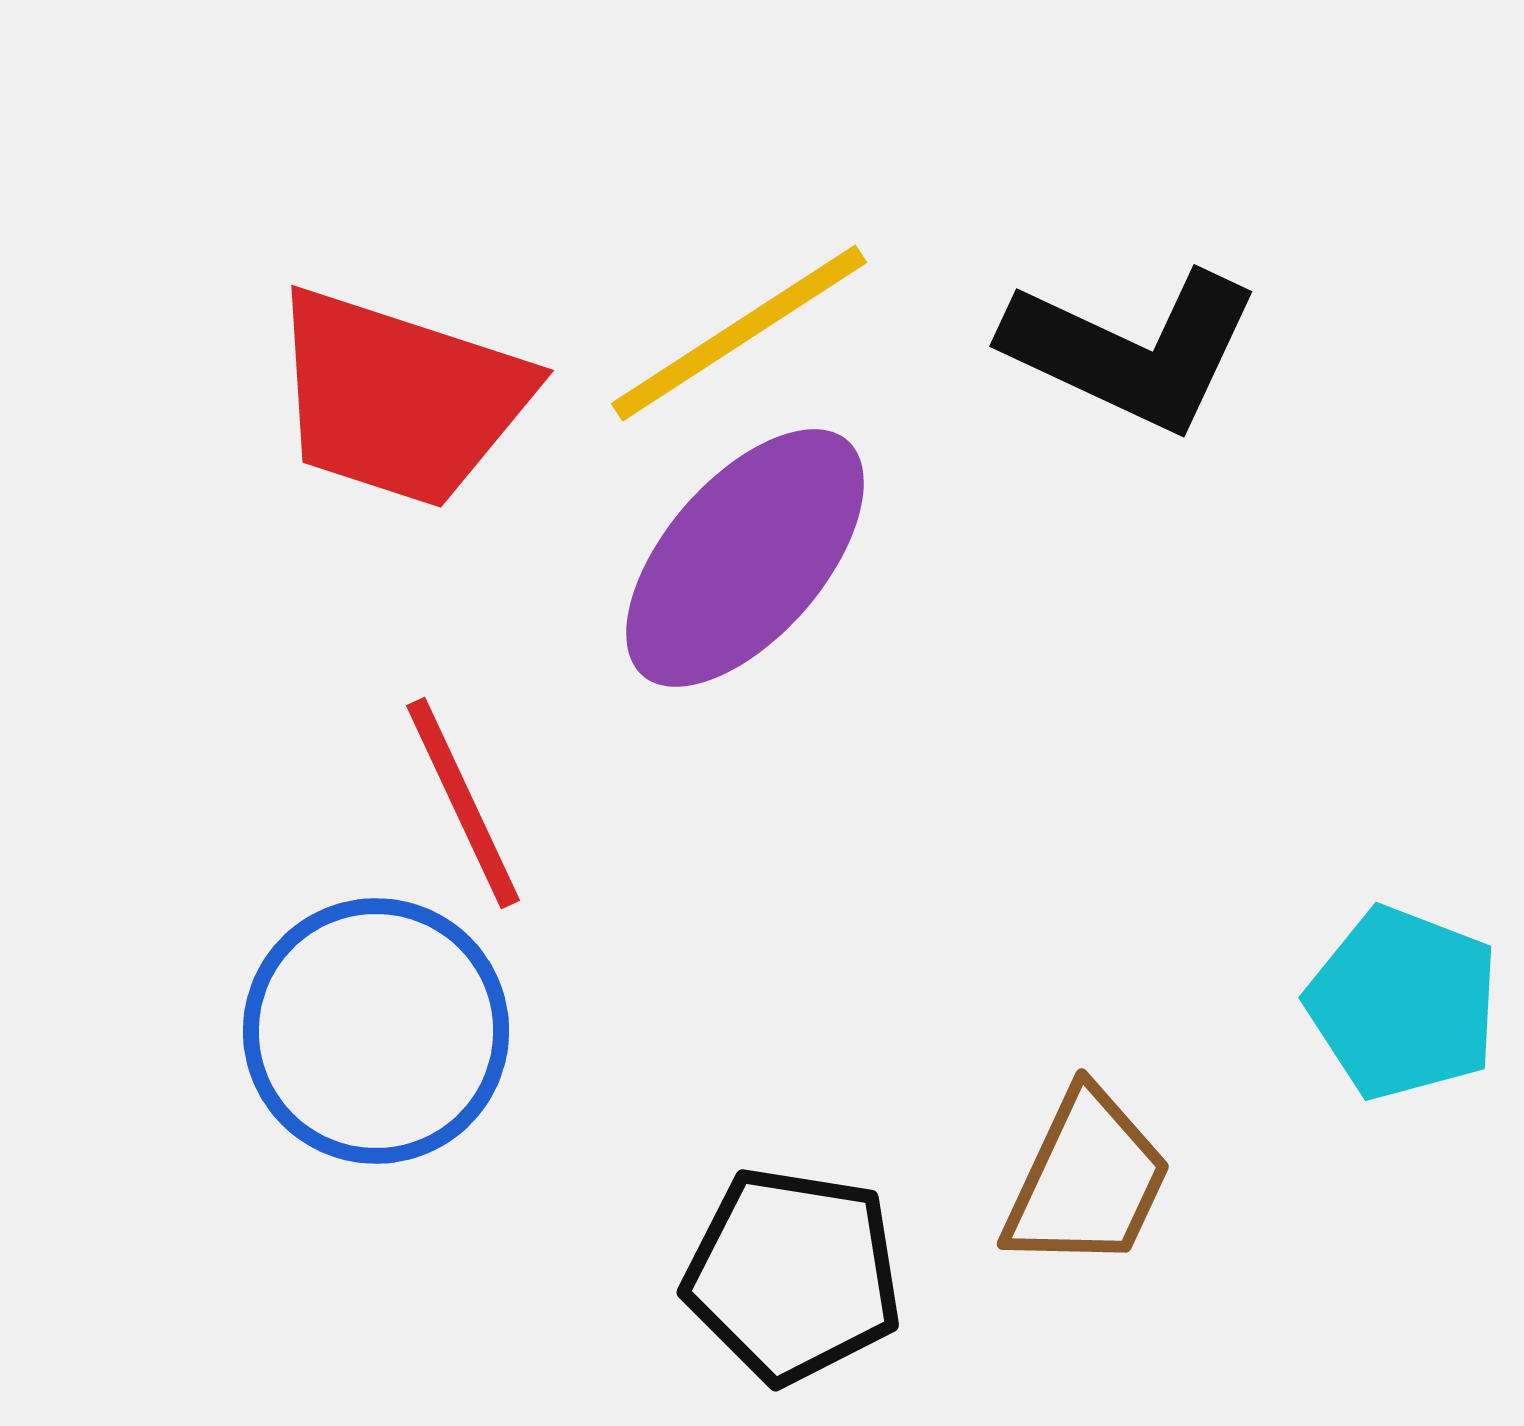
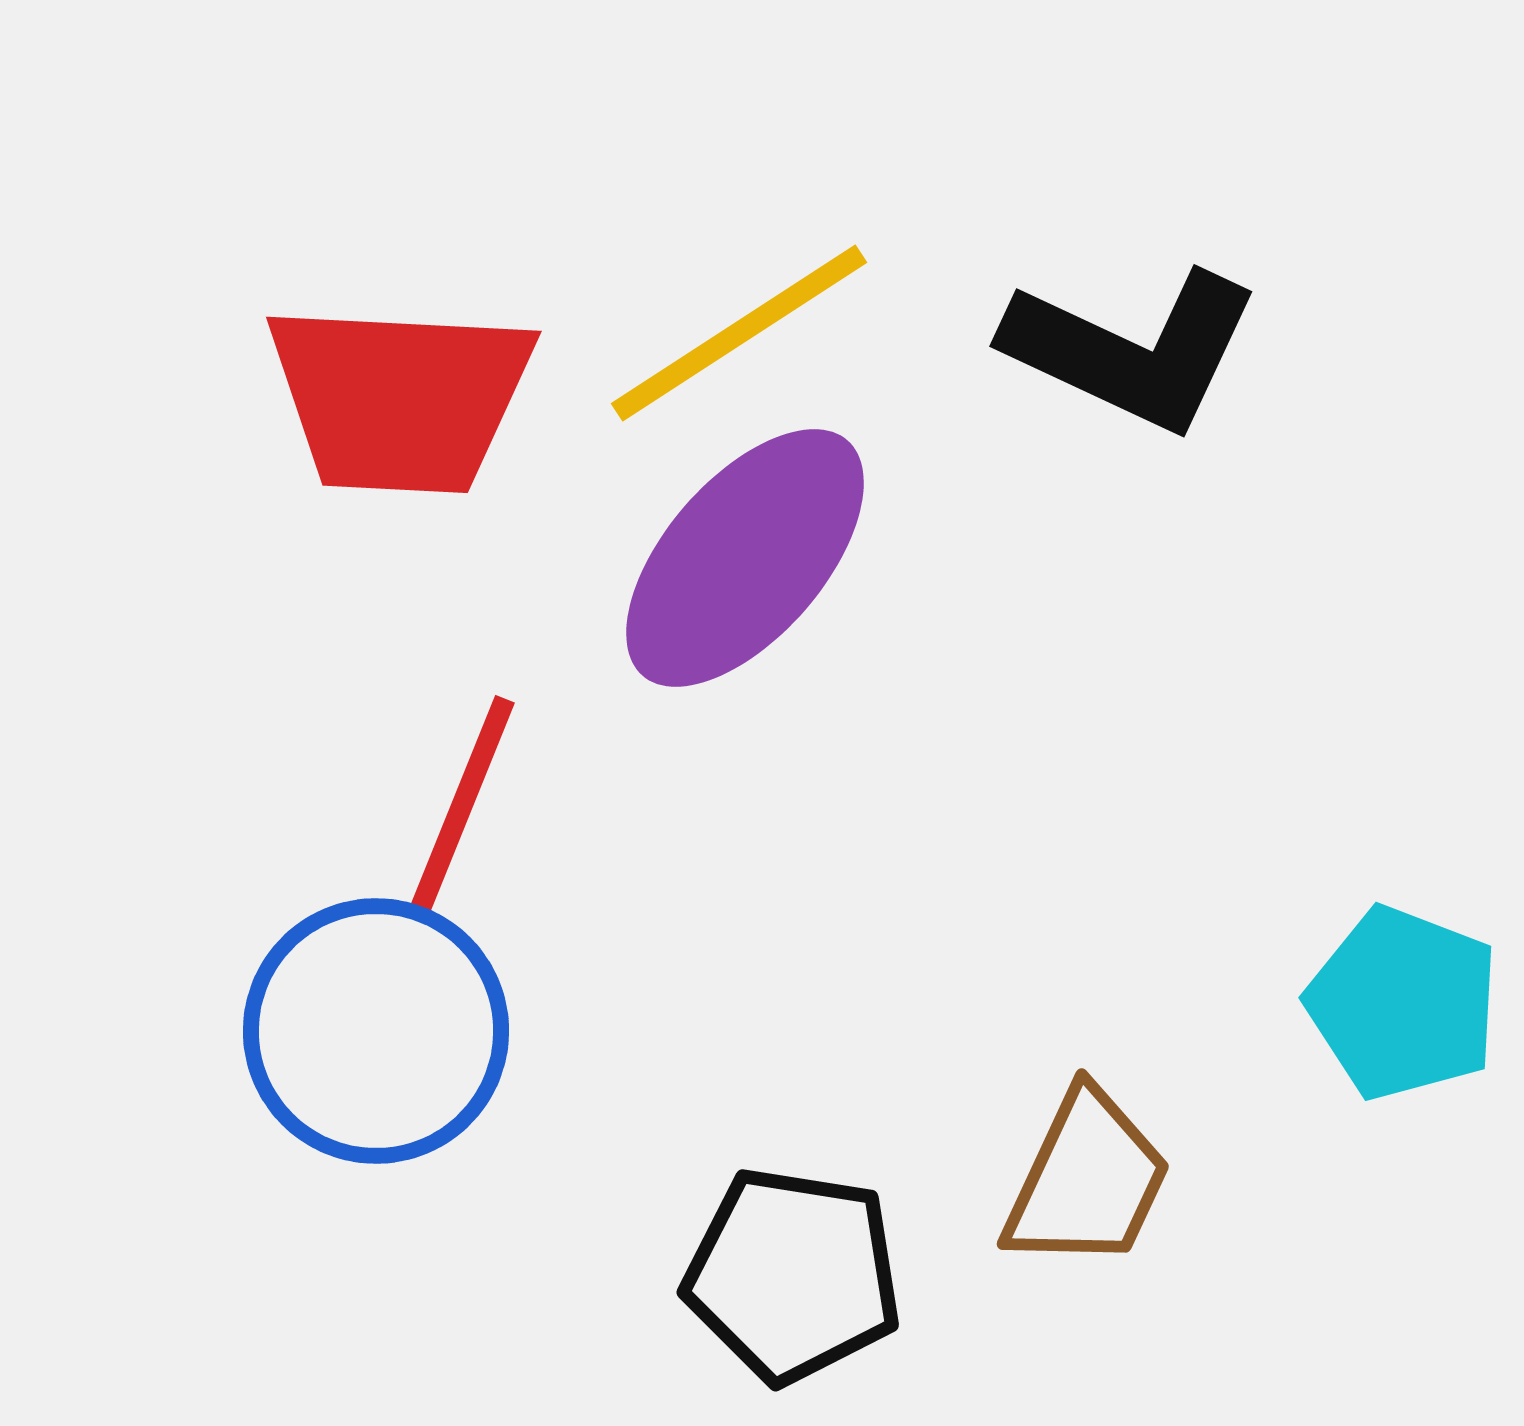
red trapezoid: rotated 15 degrees counterclockwise
red line: rotated 47 degrees clockwise
